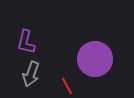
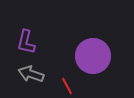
purple circle: moved 2 px left, 3 px up
gray arrow: rotated 90 degrees clockwise
